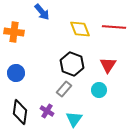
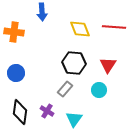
blue arrow: rotated 36 degrees clockwise
black hexagon: moved 2 px right, 1 px up; rotated 15 degrees counterclockwise
gray rectangle: moved 1 px right
